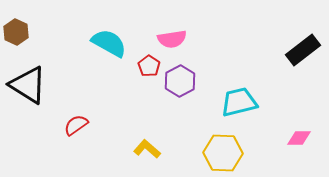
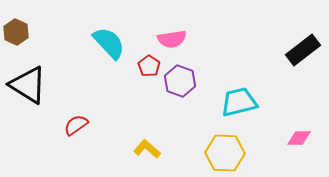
cyan semicircle: rotated 18 degrees clockwise
purple hexagon: rotated 12 degrees counterclockwise
yellow hexagon: moved 2 px right
